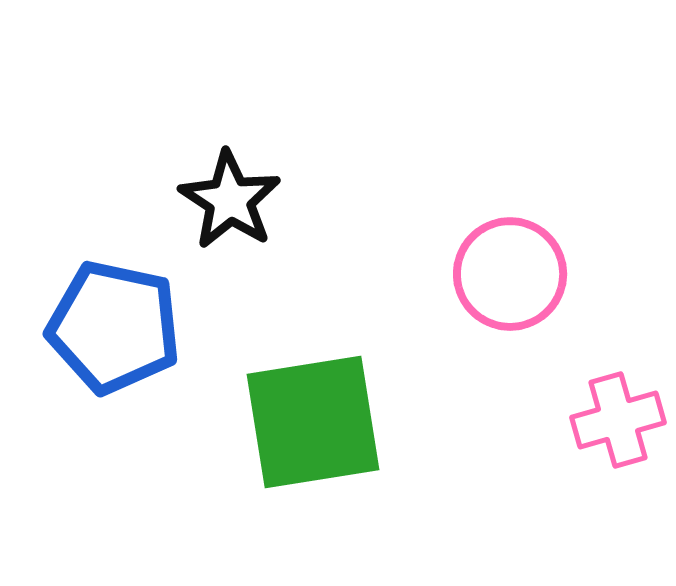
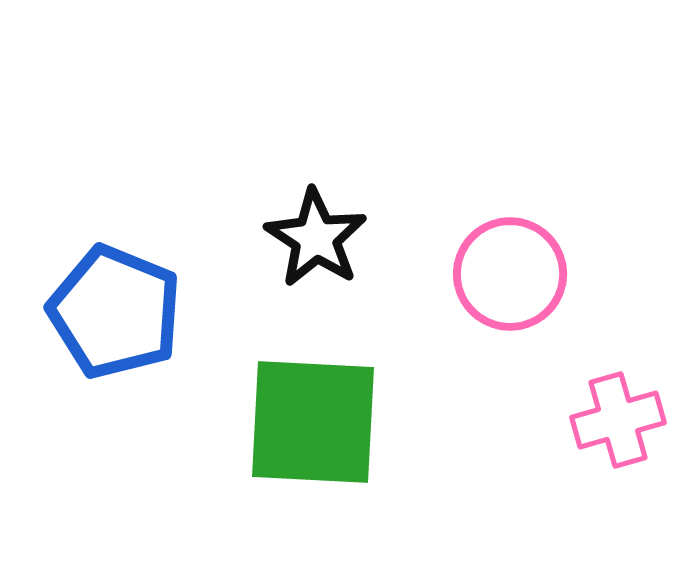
black star: moved 86 px right, 38 px down
blue pentagon: moved 1 px right, 15 px up; rotated 10 degrees clockwise
green square: rotated 12 degrees clockwise
